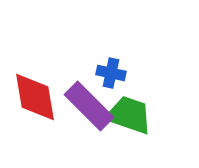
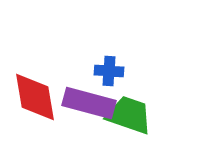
blue cross: moved 2 px left, 2 px up; rotated 8 degrees counterclockwise
purple rectangle: moved 3 px up; rotated 30 degrees counterclockwise
